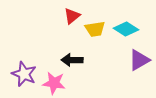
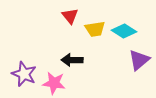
red triangle: moved 2 px left; rotated 30 degrees counterclockwise
cyan diamond: moved 2 px left, 2 px down
purple triangle: rotated 10 degrees counterclockwise
